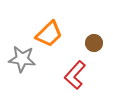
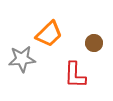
gray star: rotated 12 degrees counterclockwise
red L-shape: rotated 40 degrees counterclockwise
